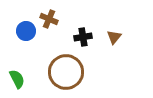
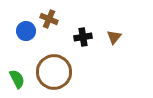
brown circle: moved 12 px left
